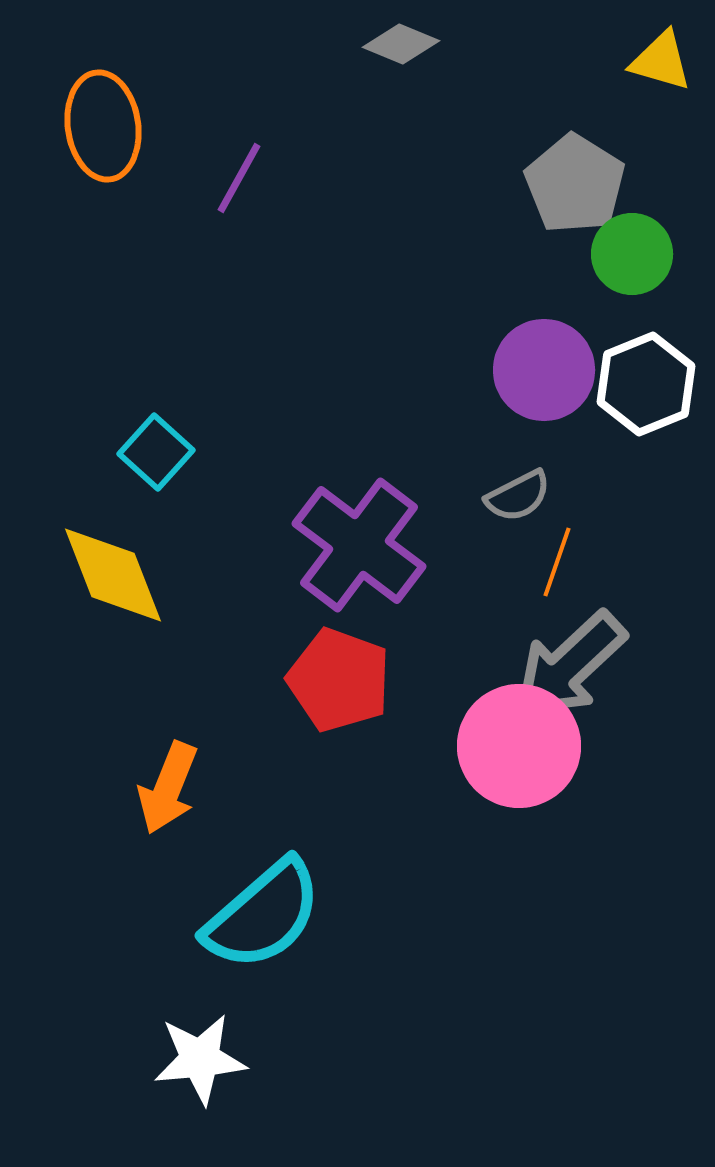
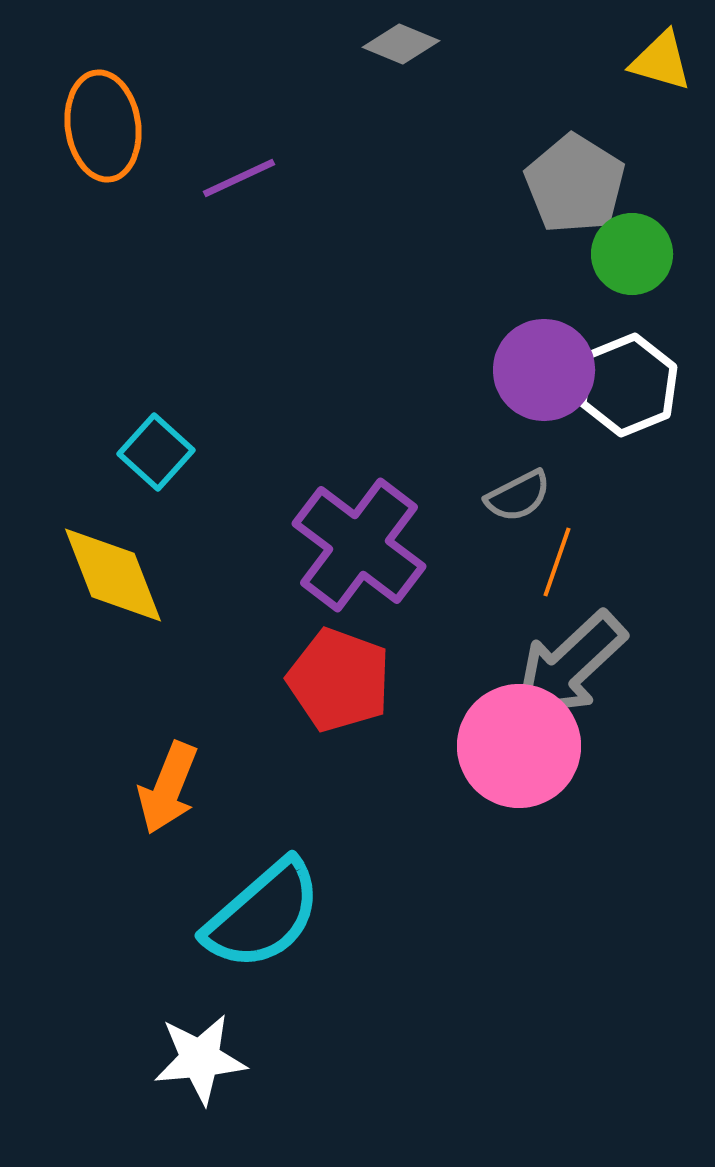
purple line: rotated 36 degrees clockwise
white hexagon: moved 18 px left, 1 px down
